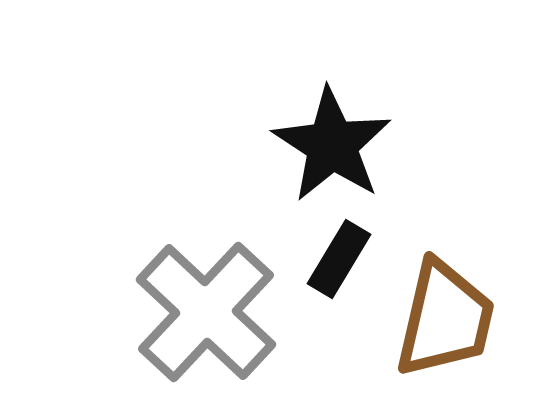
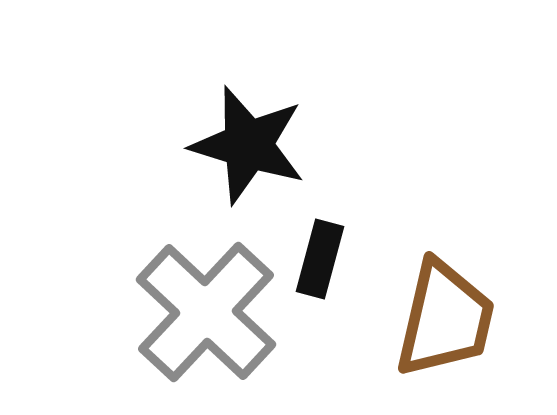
black star: moved 84 px left; rotated 16 degrees counterclockwise
black rectangle: moved 19 px left; rotated 16 degrees counterclockwise
